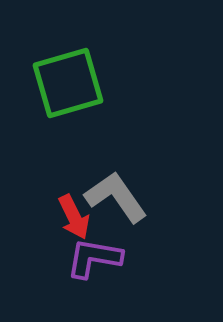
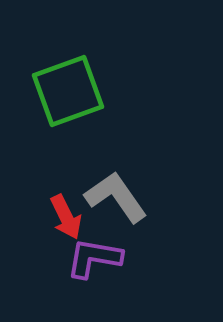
green square: moved 8 px down; rotated 4 degrees counterclockwise
red arrow: moved 8 px left
